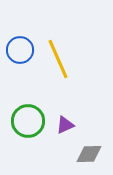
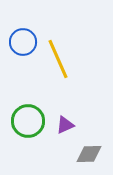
blue circle: moved 3 px right, 8 px up
